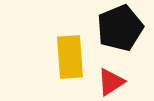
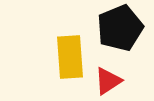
red triangle: moved 3 px left, 1 px up
